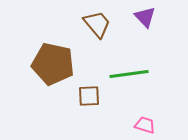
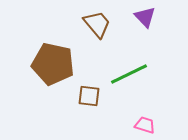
green line: rotated 18 degrees counterclockwise
brown square: rotated 10 degrees clockwise
